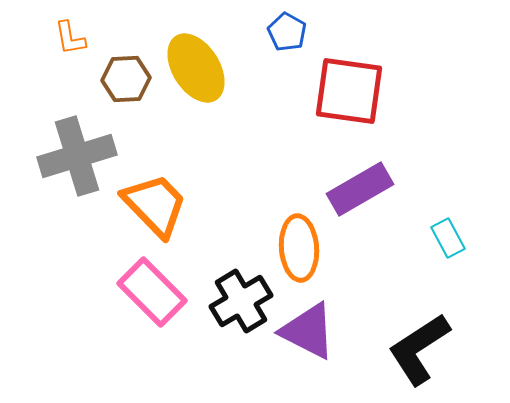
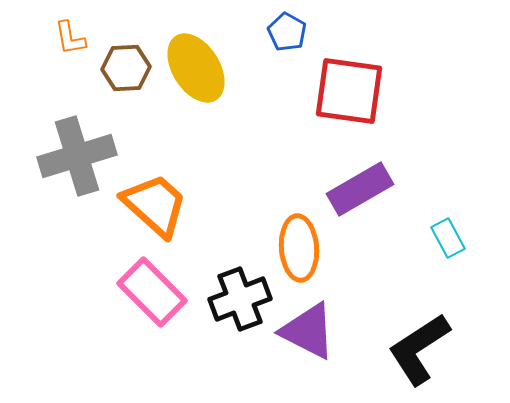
brown hexagon: moved 11 px up
orange trapezoid: rotated 4 degrees counterclockwise
black cross: moved 1 px left, 2 px up; rotated 10 degrees clockwise
